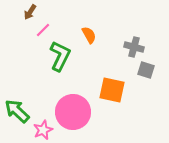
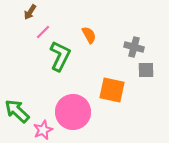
pink line: moved 2 px down
gray square: rotated 18 degrees counterclockwise
